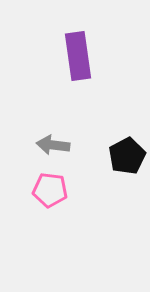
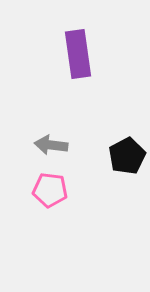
purple rectangle: moved 2 px up
gray arrow: moved 2 px left
